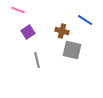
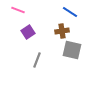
blue line: moved 15 px left, 8 px up
brown cross: rotated 24 degrees counterclockwise
gray line: rotated 35 degrees clockwise
